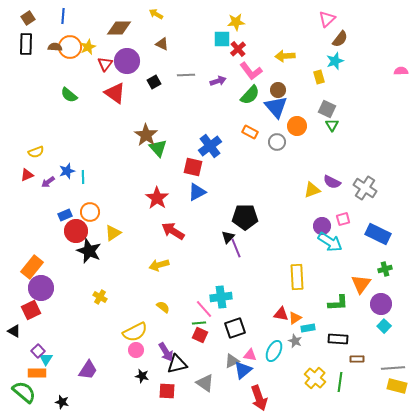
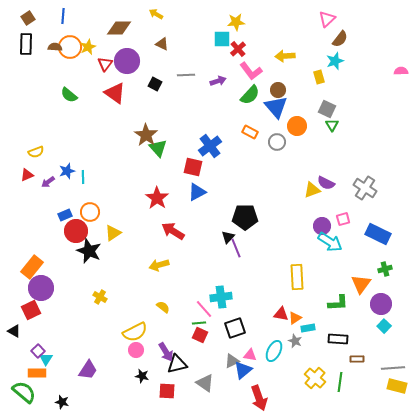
black square at (154, 82): moved 1 px right, 2 px down; rotated 32 degrees counterclockwise
purple semicircle at (332, 182): moved 6 px left, 1 px down
